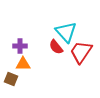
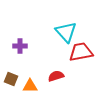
red semicircle: moved 29 px down; rotated 112 degrees clockwise
red trapezoid: rotated 45 degrees clockwise
orange triangle: moved 7 px right, 22 px down
